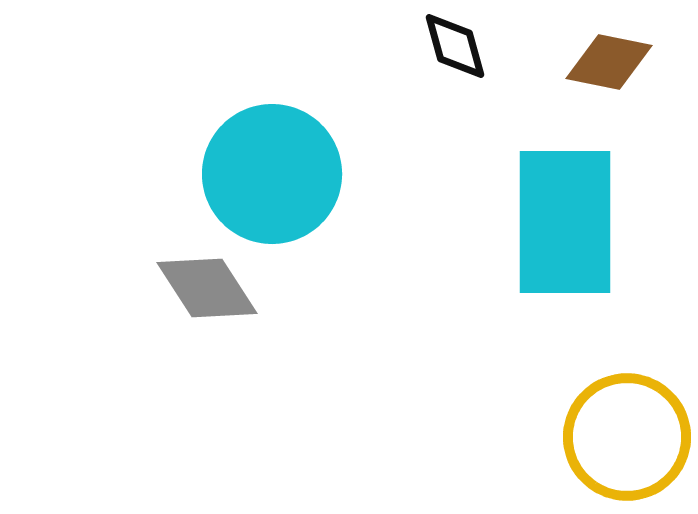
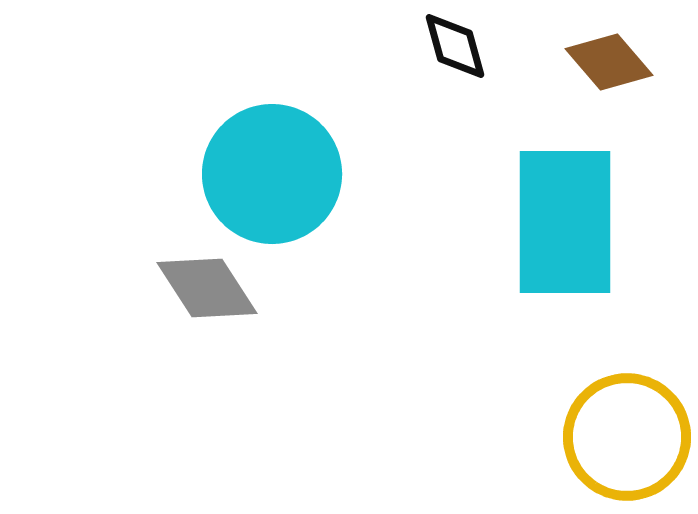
brown diamond: rotated 38 degrees clockwise
